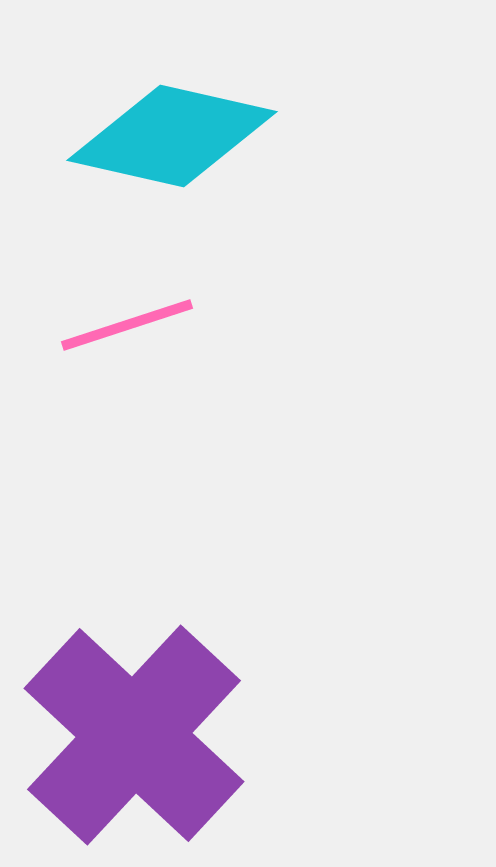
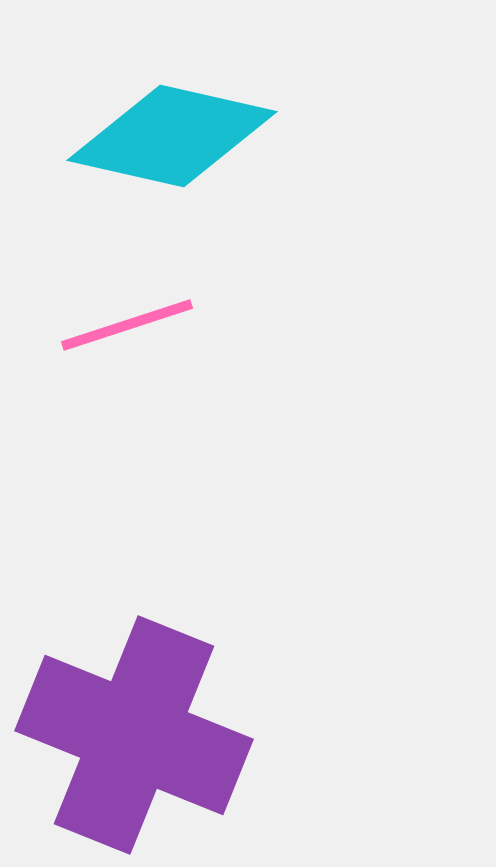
purple cross: rotated 21 degrees counterclockwise
